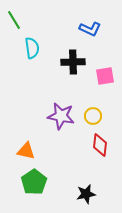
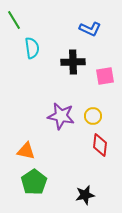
black star: moved 1 px left, 1 px down
